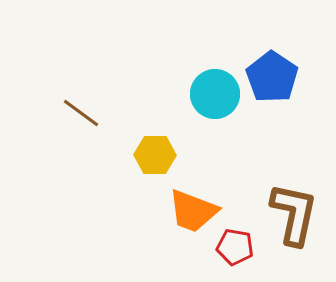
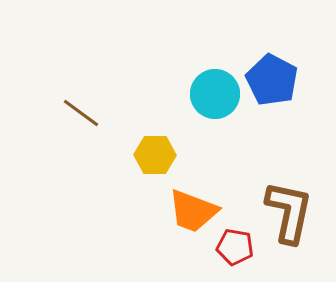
blue pentagon: moved 3 px down; rotated 6 degrees counterclockwise
brown L-shape: moved 5 px left, 2 px up
